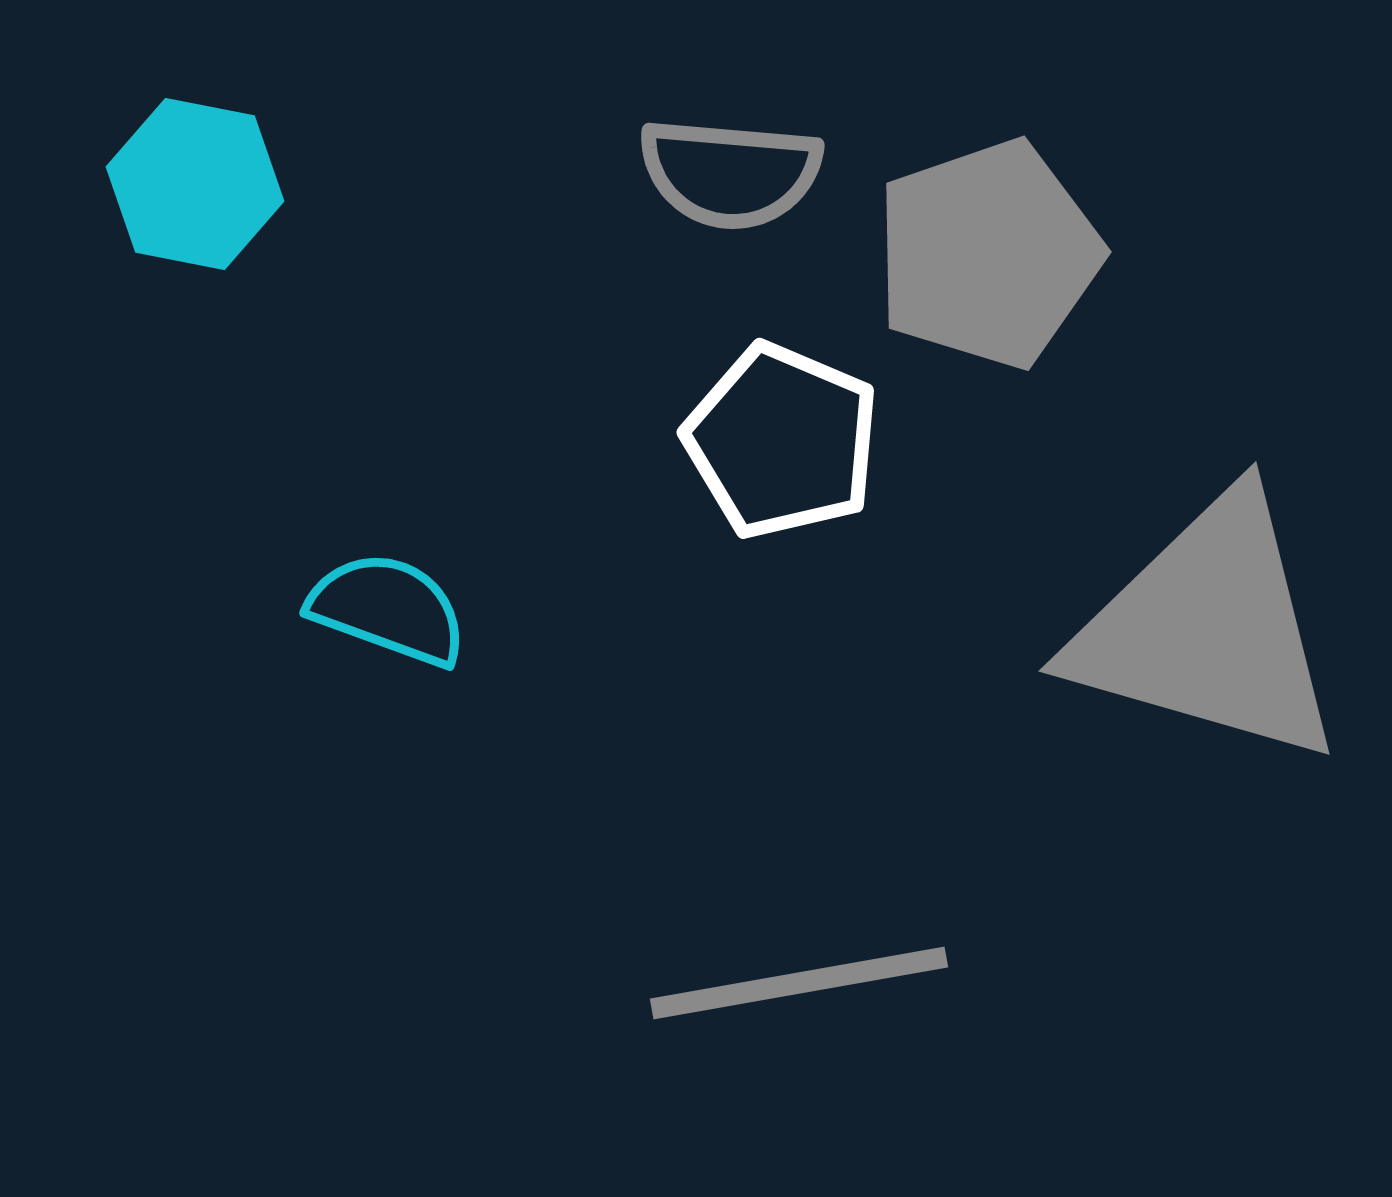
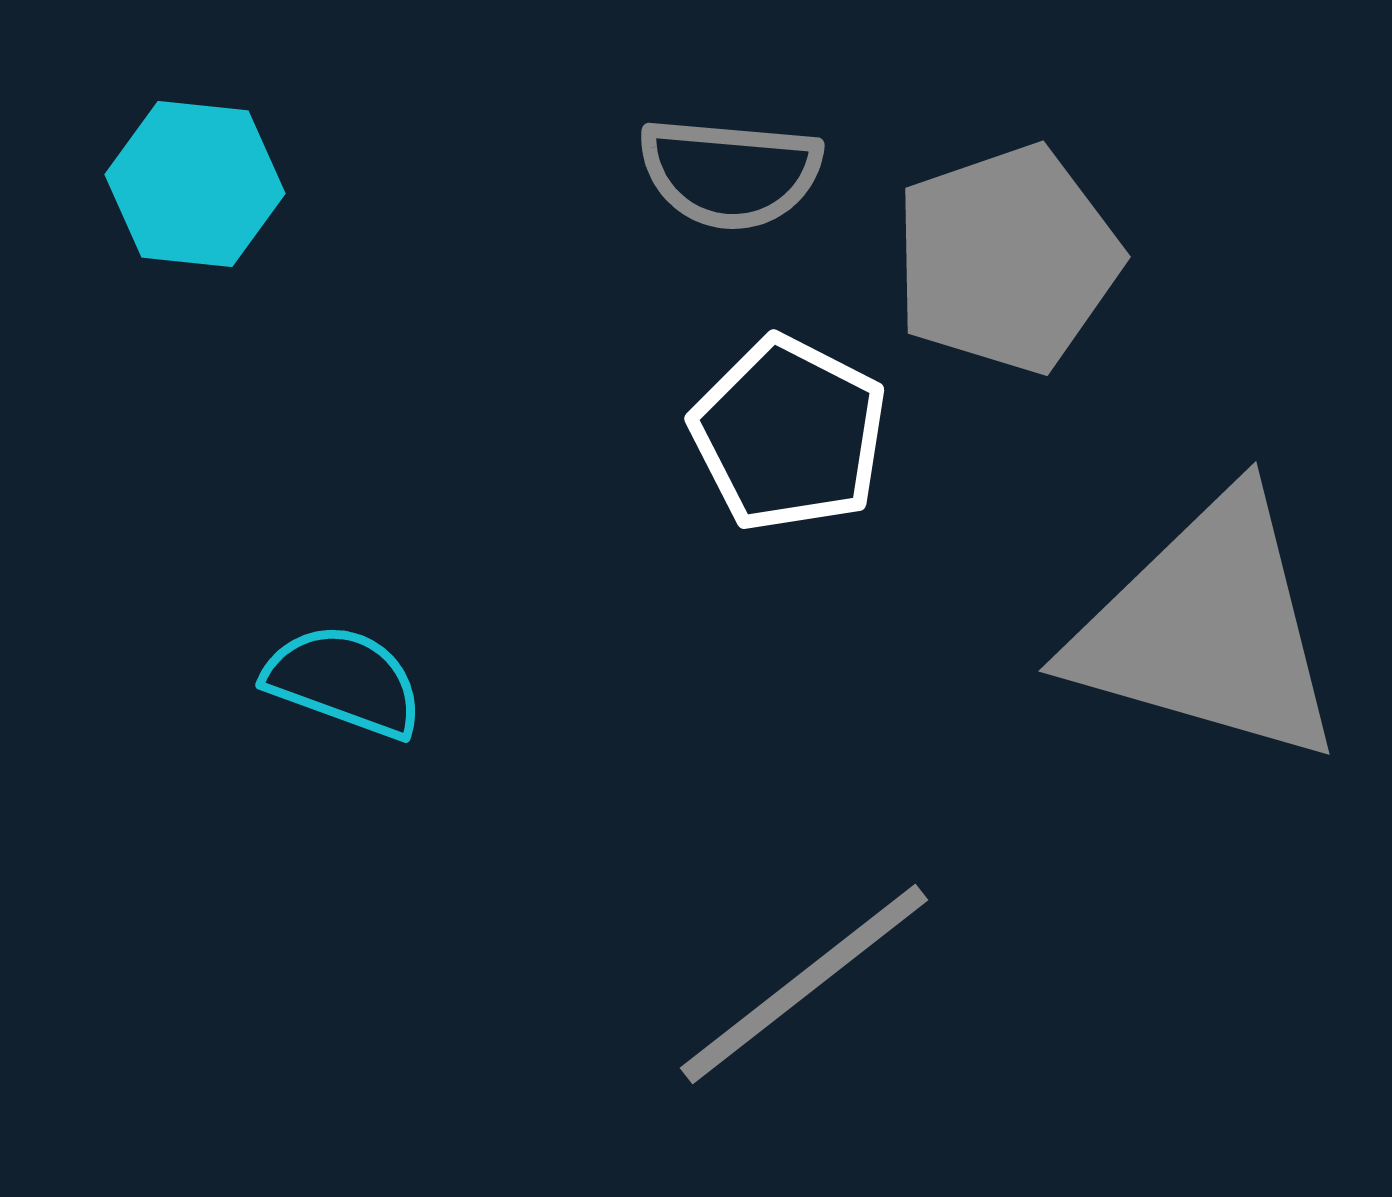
cyan hexagon: rotated 5 degrees counterclockwise
gray pentagon: moved 19 px right, 5 px down
white pentagon: moved 7 px right, 7 px up; rotated 4 degrees clockwise
cyan semicircle: moved 44 px left, 72 px down
gray line: moved 5 px right, 1 px down; rotated 28 degrees counterclockwise
